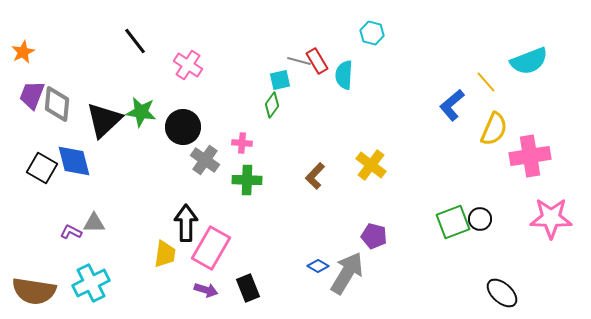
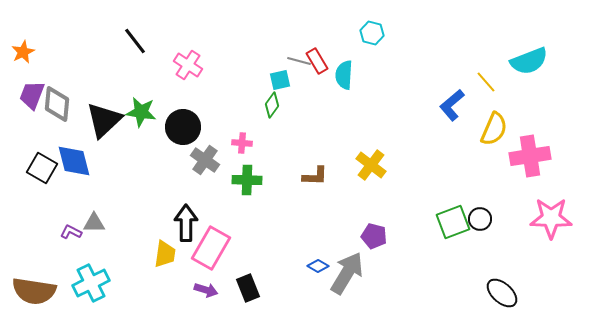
brown L-shape at (315, 176): rotated 132 degrees counterclockwise
